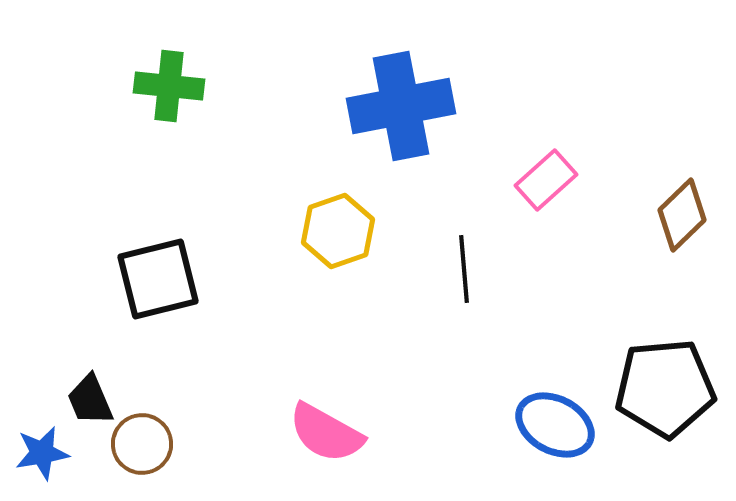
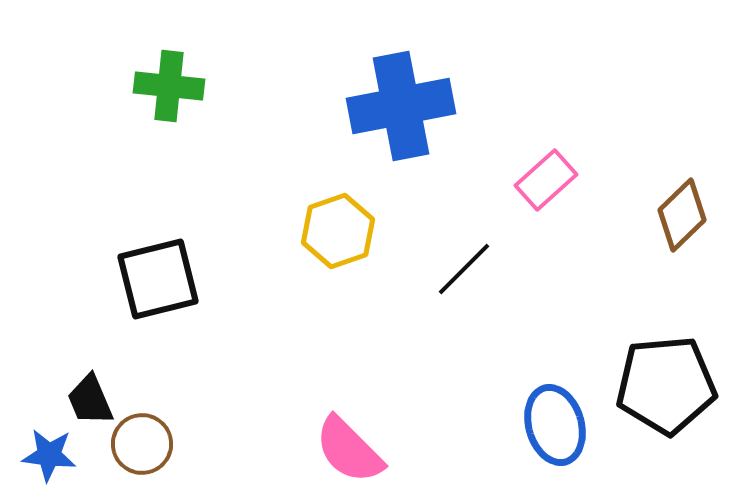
black line: rotated 50 degrees clockwise
black pentagon: moved 1 px right, 3 px up
blue ellipse: rotated 46 degrees clockwise
pink semicircle: moved 23 px right, 17 px down; rotated 16 degrees clockwise
blue star: moved 7 px right, 2 px down; rotated 16 degrees clockwise
